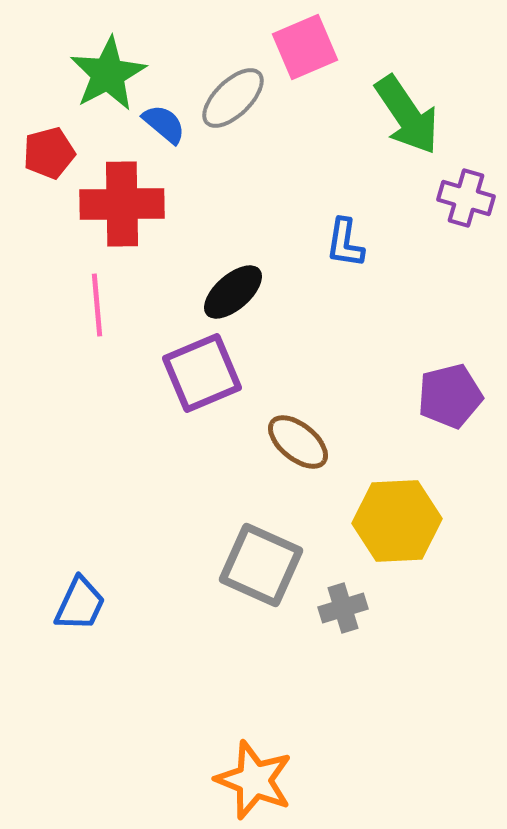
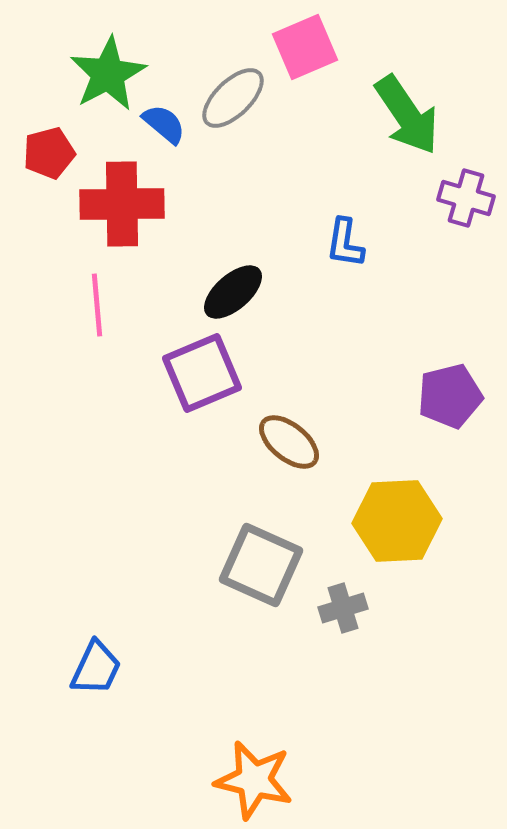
brown ellipse: moved 9 px left
blue trapezoid: moved 16 px right, 64 px down
orange star: rotated 8 degrees counterclockwise
